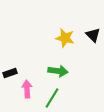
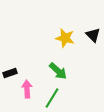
green arrow: rotated 36 degrees clockwise
